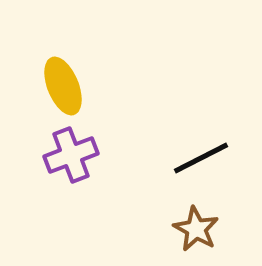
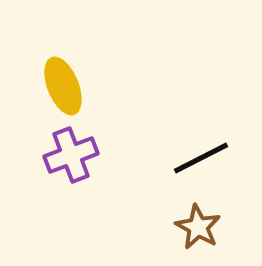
brown star: moved 2 px right, 2 px up
